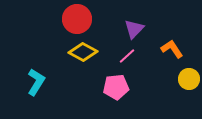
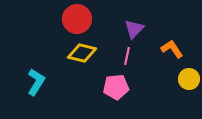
yellow diamond: moved 1 px left, 1 px down; rotated 16 degrees counterclockwise
pink line: rotated 36 degrees counterclockwise
